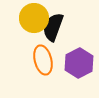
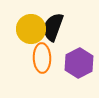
yellow circle: moved 3 px left, 11 px down
orange ellipse: moved 1 px left, 2 px up; rotated 12 degrees clockwise
